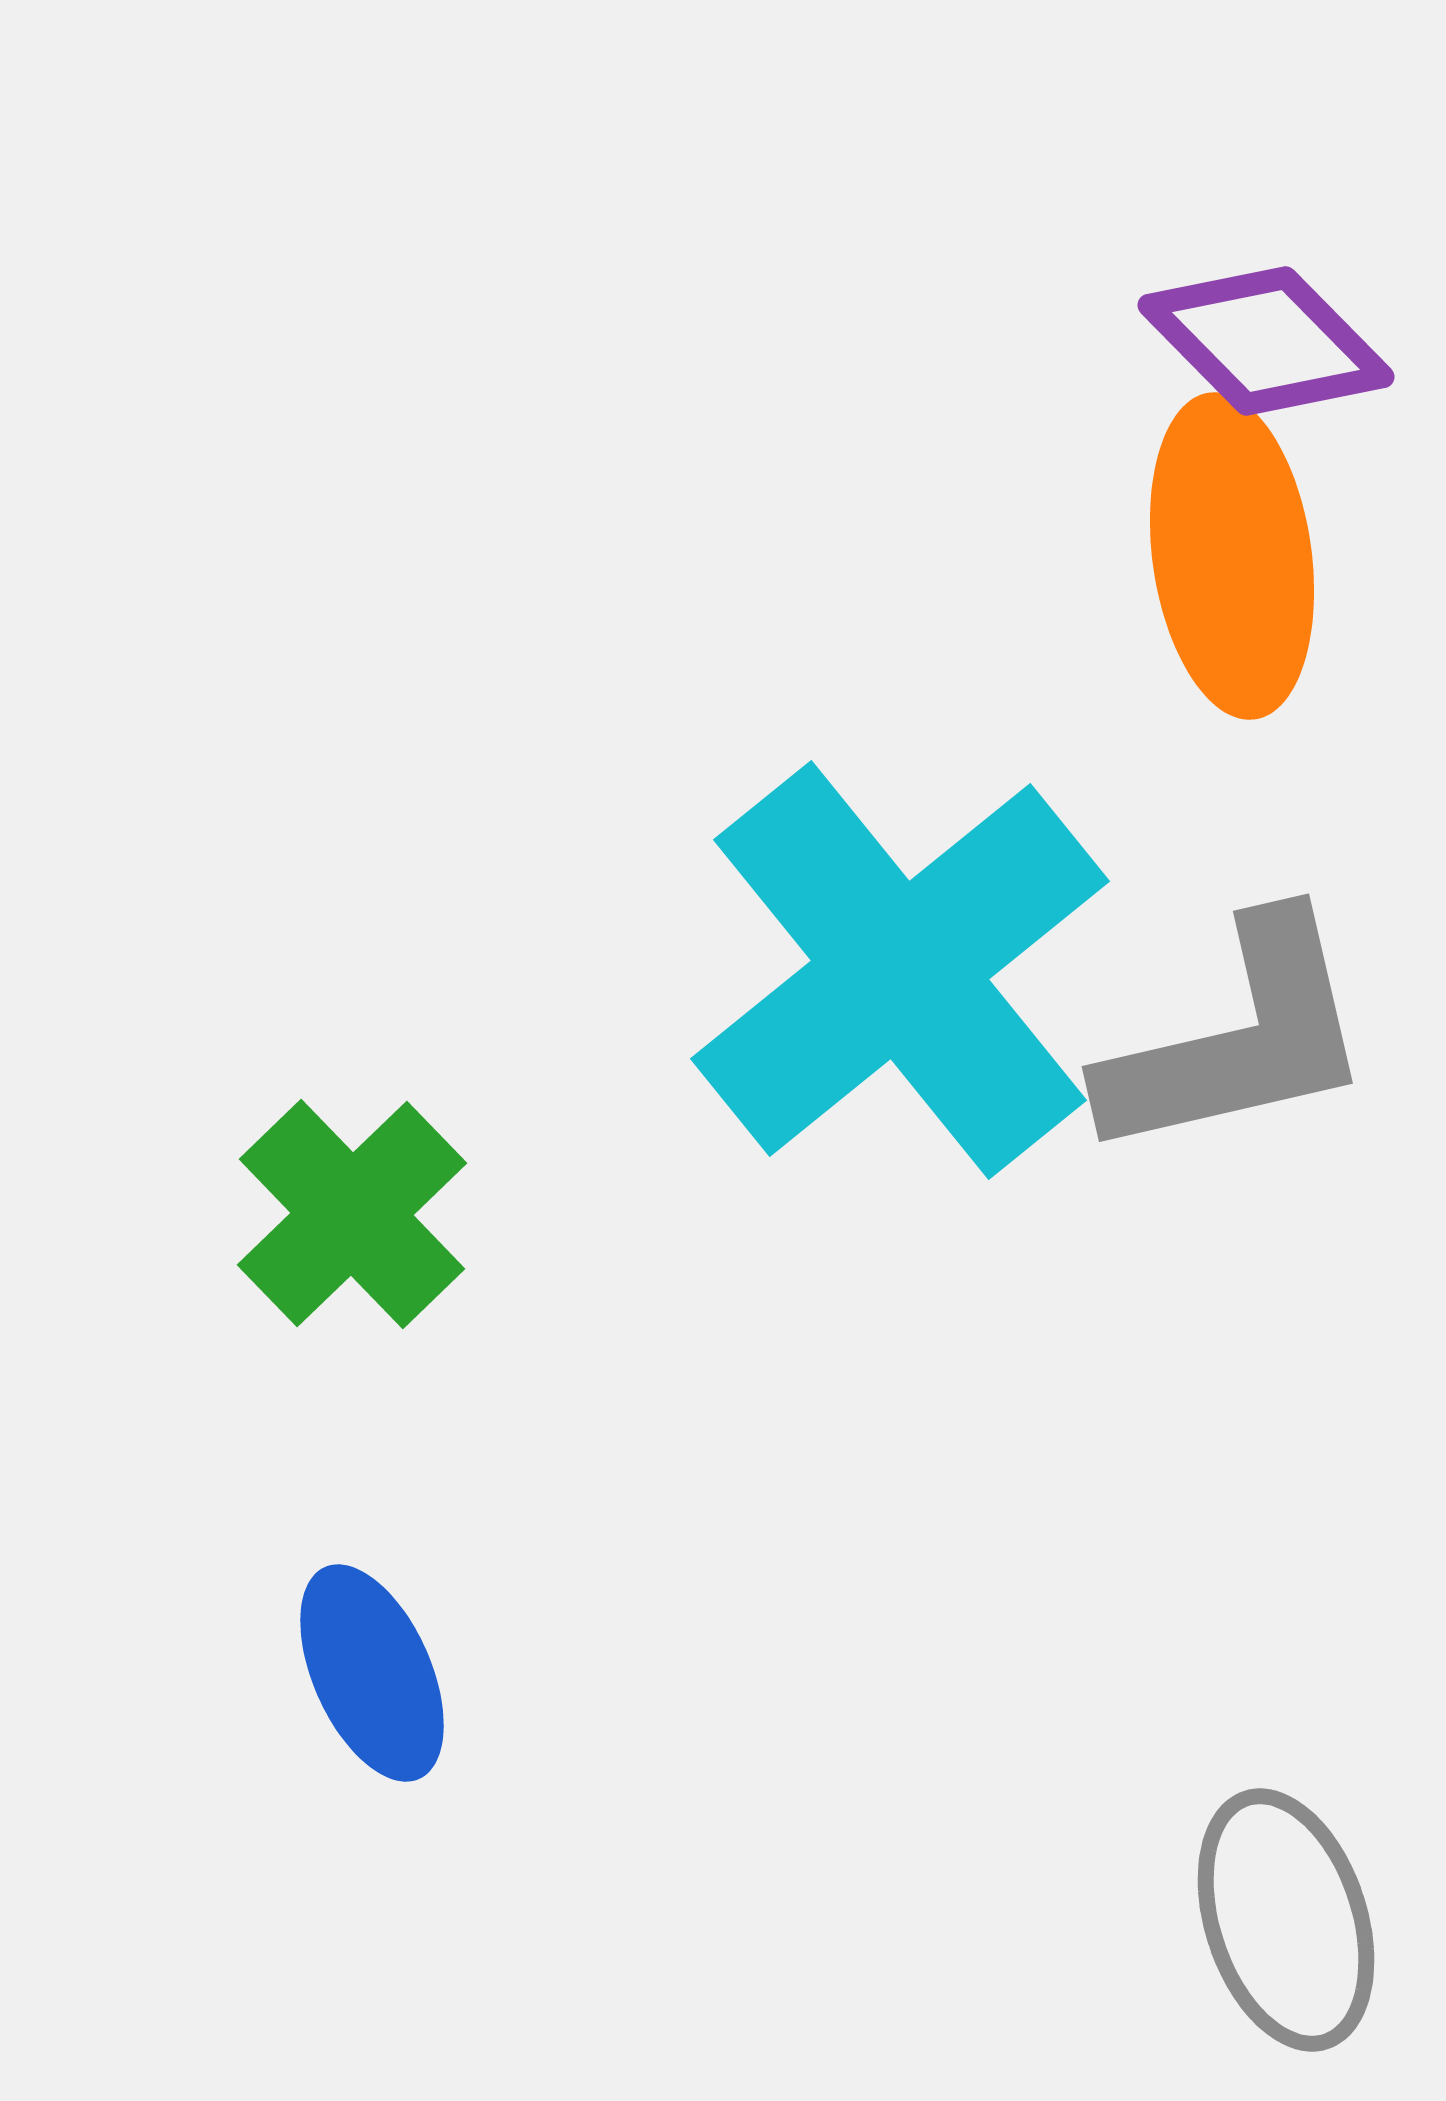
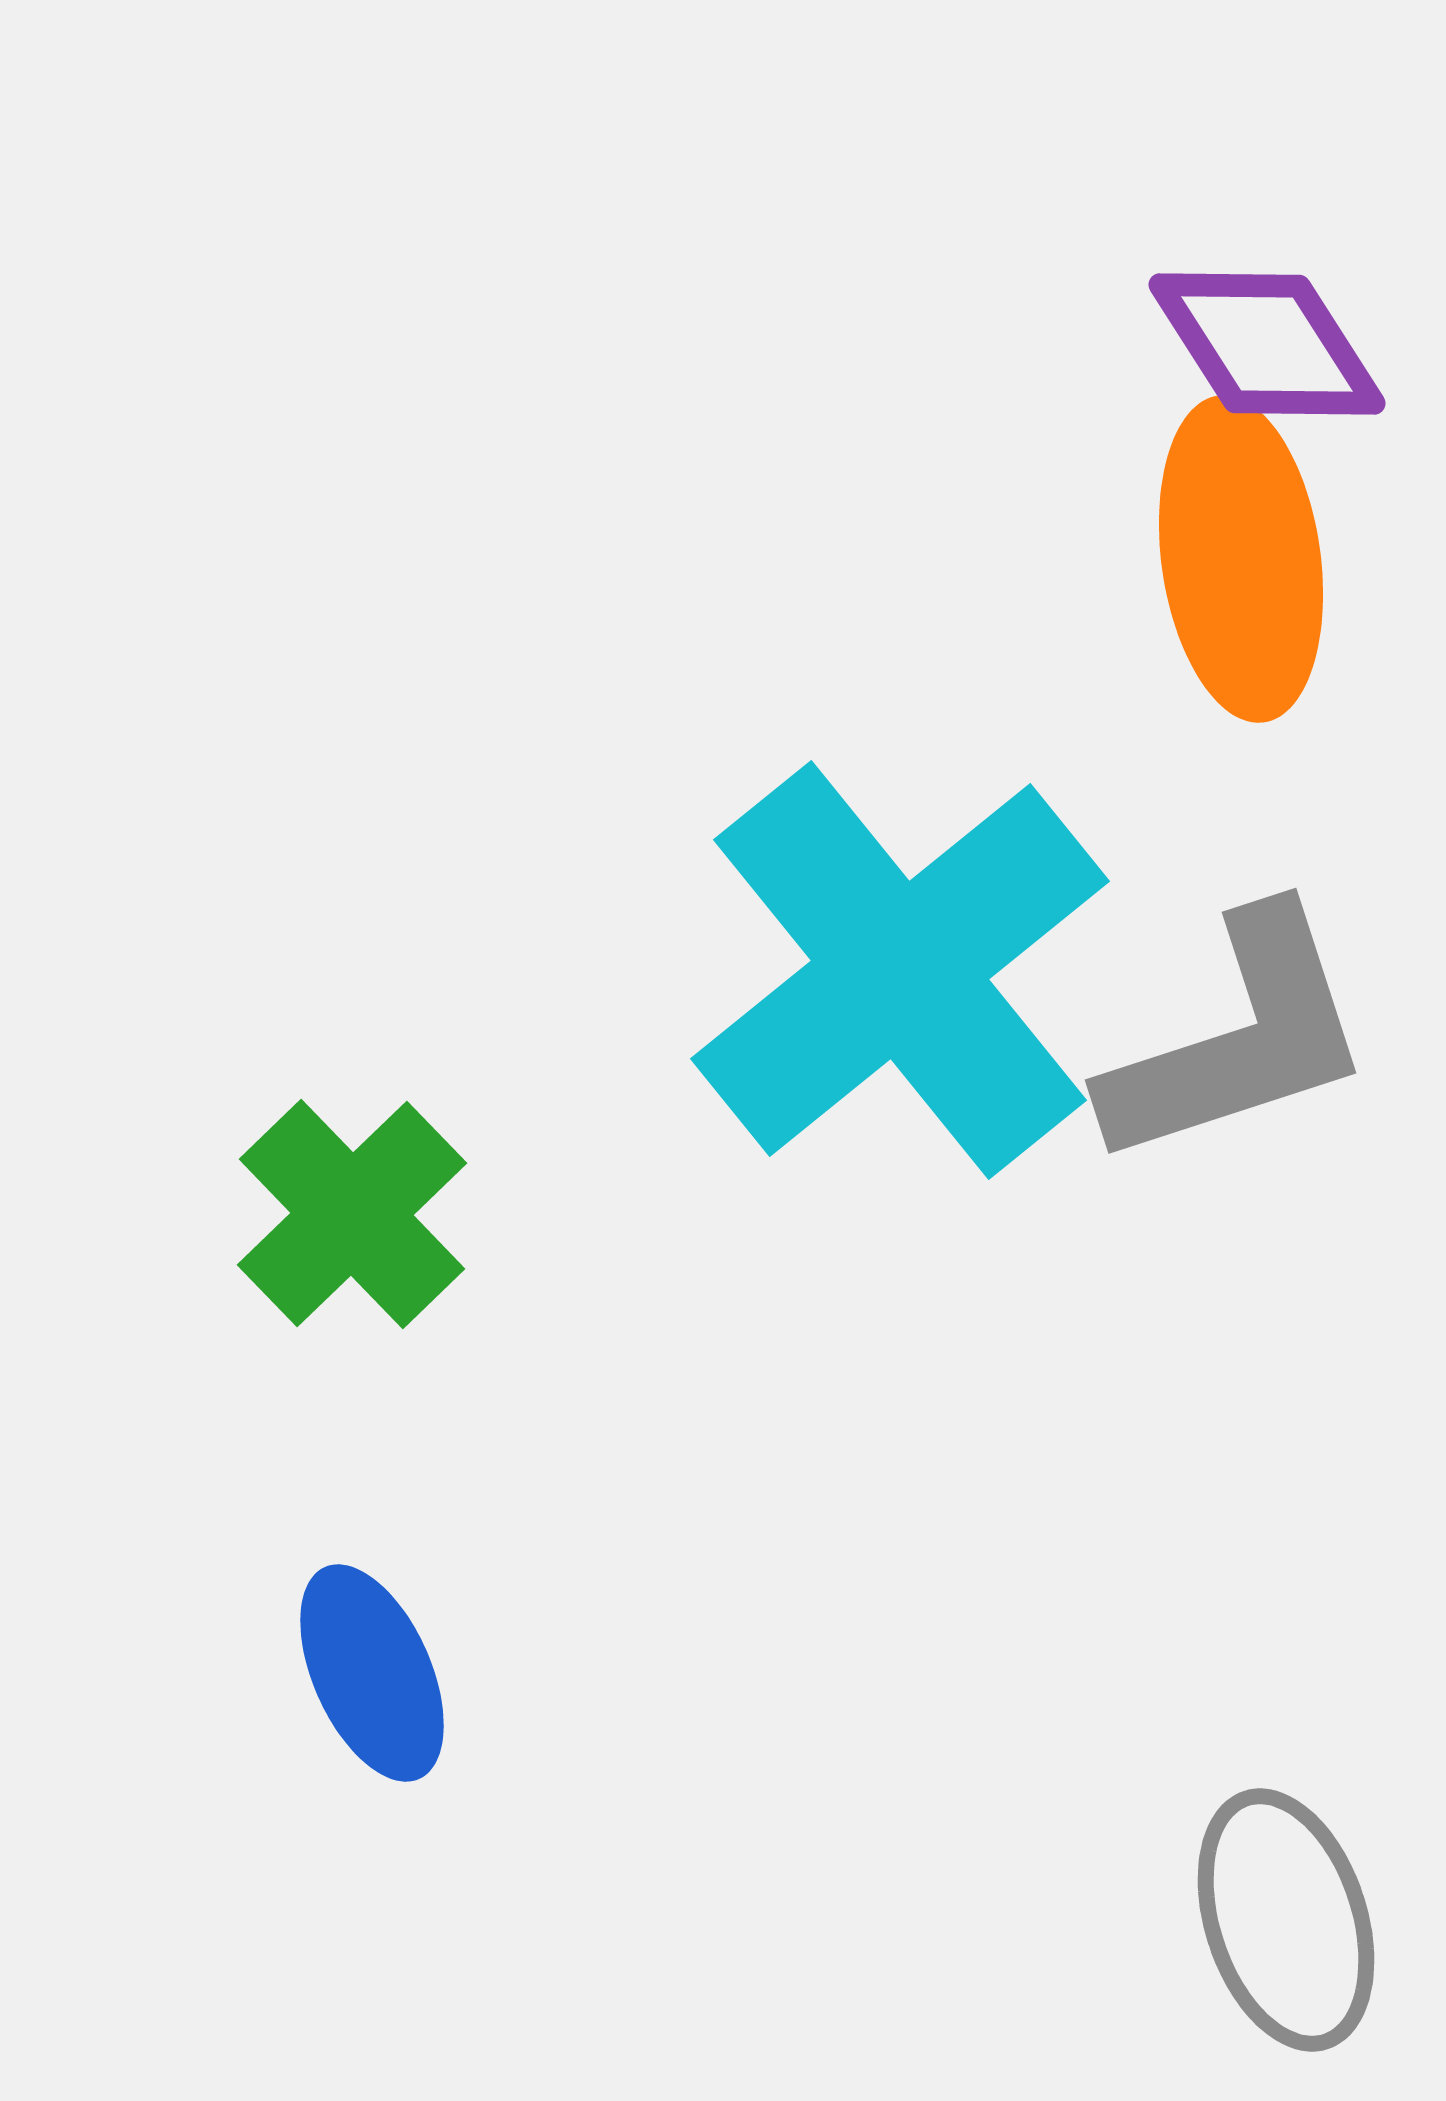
purple diamond: moved 1 px right, 3 px down; rotated 12 degrees clockwise
orange ellipse: moved 9 px right, 3 px down
gray L-shape: rotated 5 degrees counterclockwise
